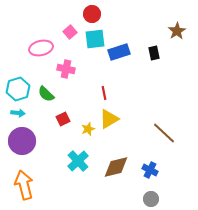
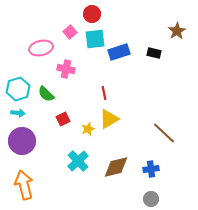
black rectangle: rotated 64 degrees counterclockwise
blue cross: moved 1 px right, 1 px up; rotated 35 degrees counterclockwise
